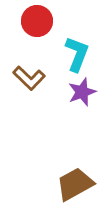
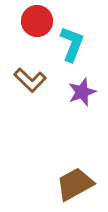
cyan L-shape: moved 5 px left, 10 px up
brown L-shape: moved 1 px right, 2 px down
